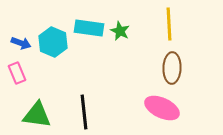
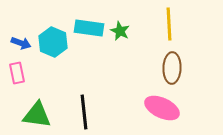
pink rectangle: rotated 10 degrees clockwise
